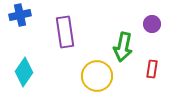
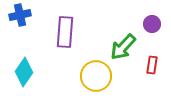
purple rectangle: rotated 12 degrees clockwise
green arrow: rotated 32 degrees clockwise
red rectangle: moved 4 px up
yellow circle: moved 1 px left
